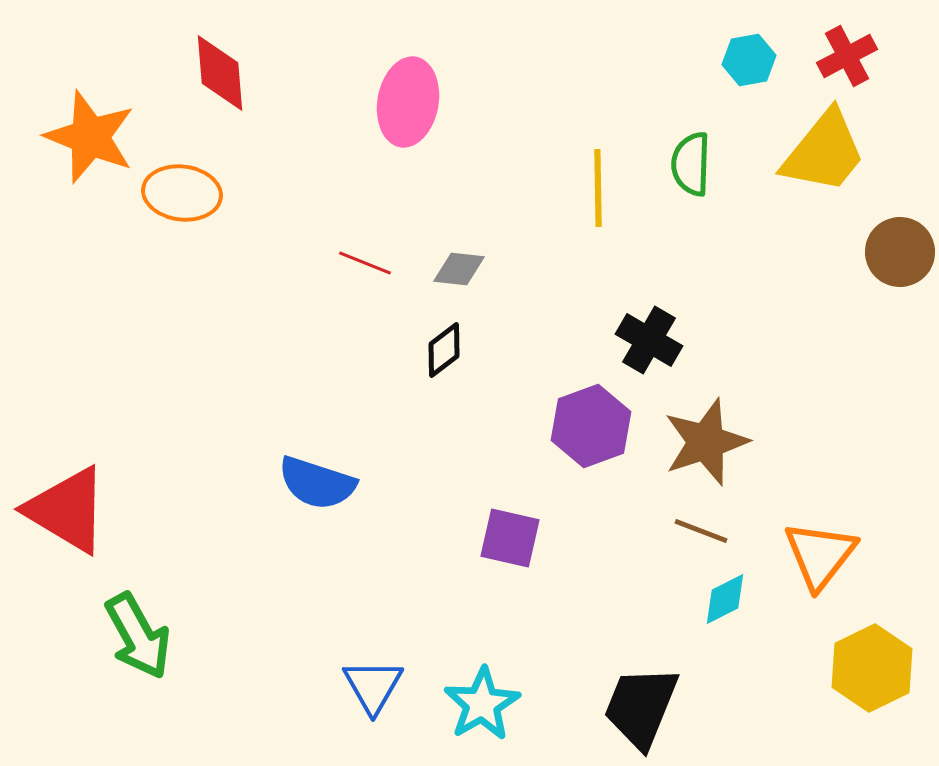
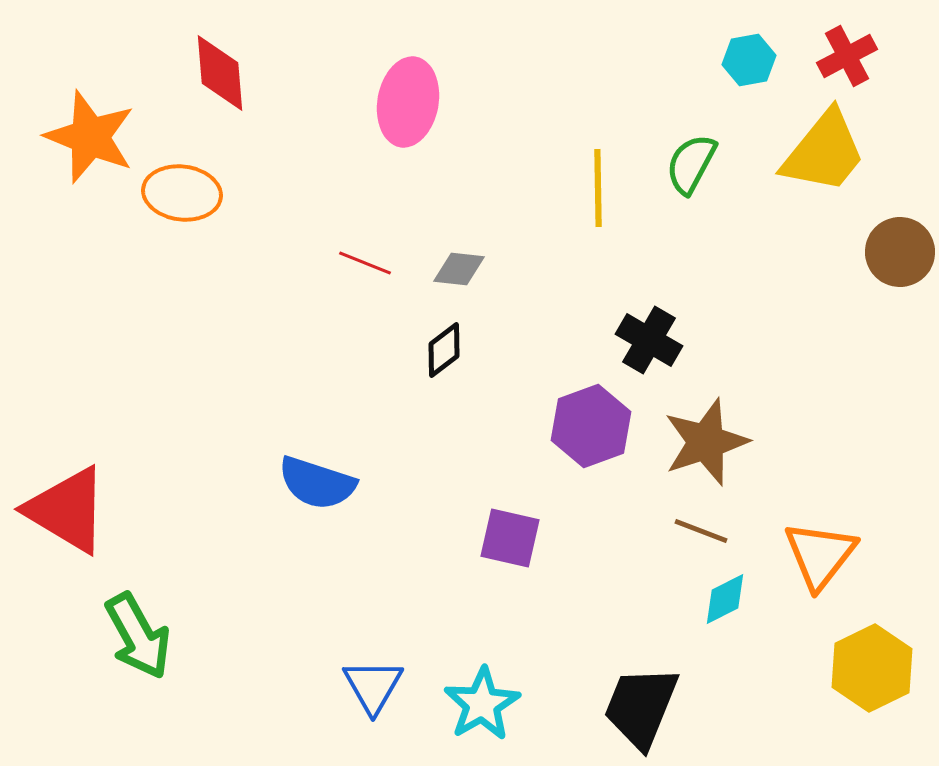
green semicircle: rotated 26 degrees clockwise
